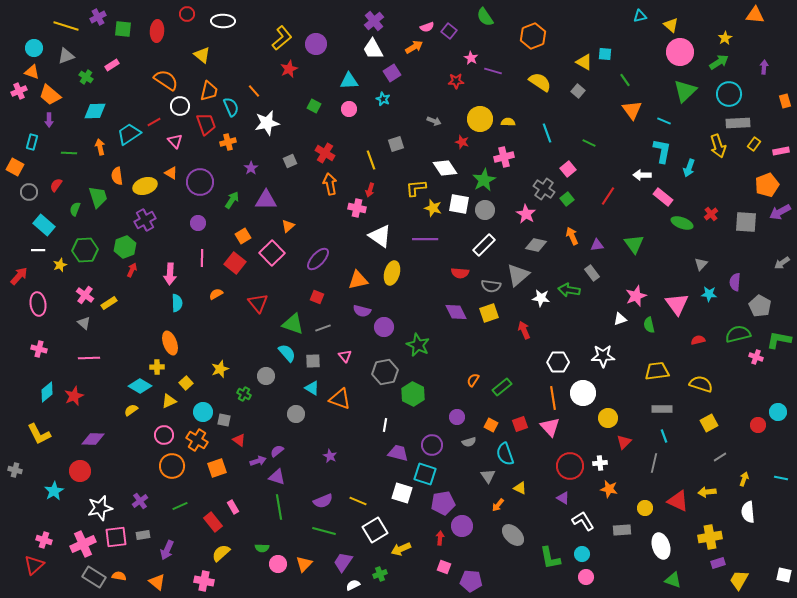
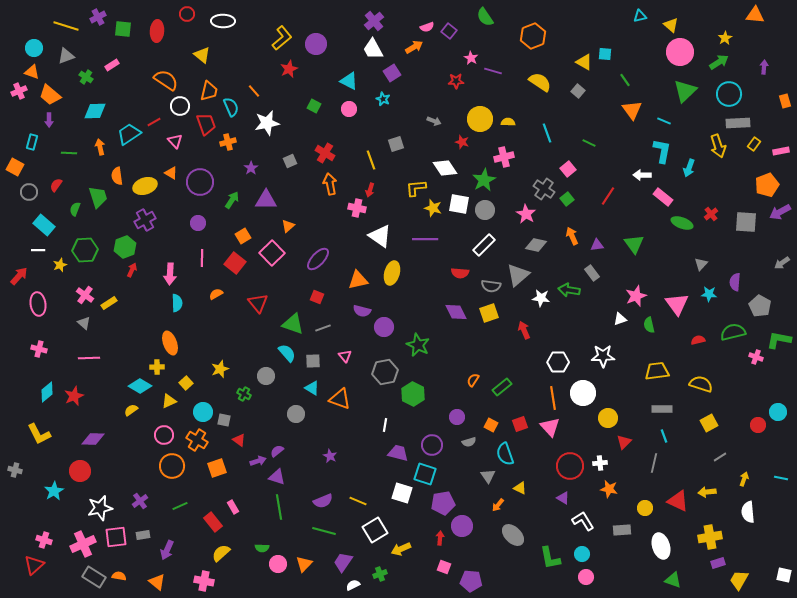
cyan triangle at (349, 81): rotated 30 degrees clockwise
green semicircle at (738, 334): moved 5 px left, 2 px up
